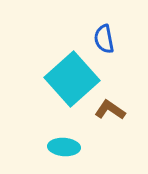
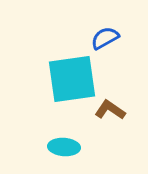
blue semicircle: moved 1 px right, 1 px up; rotated 72 degrees clockwise
cyan square: rotated 34 degrees clockwise
